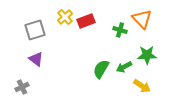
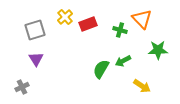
red rectangle: moved 2 px right, 3 px down
green star: moved 11 px right, 5 px up
purple triangle: rotated 21 degrees clockwise
green arrow: moved 1 px left, 6 px up
